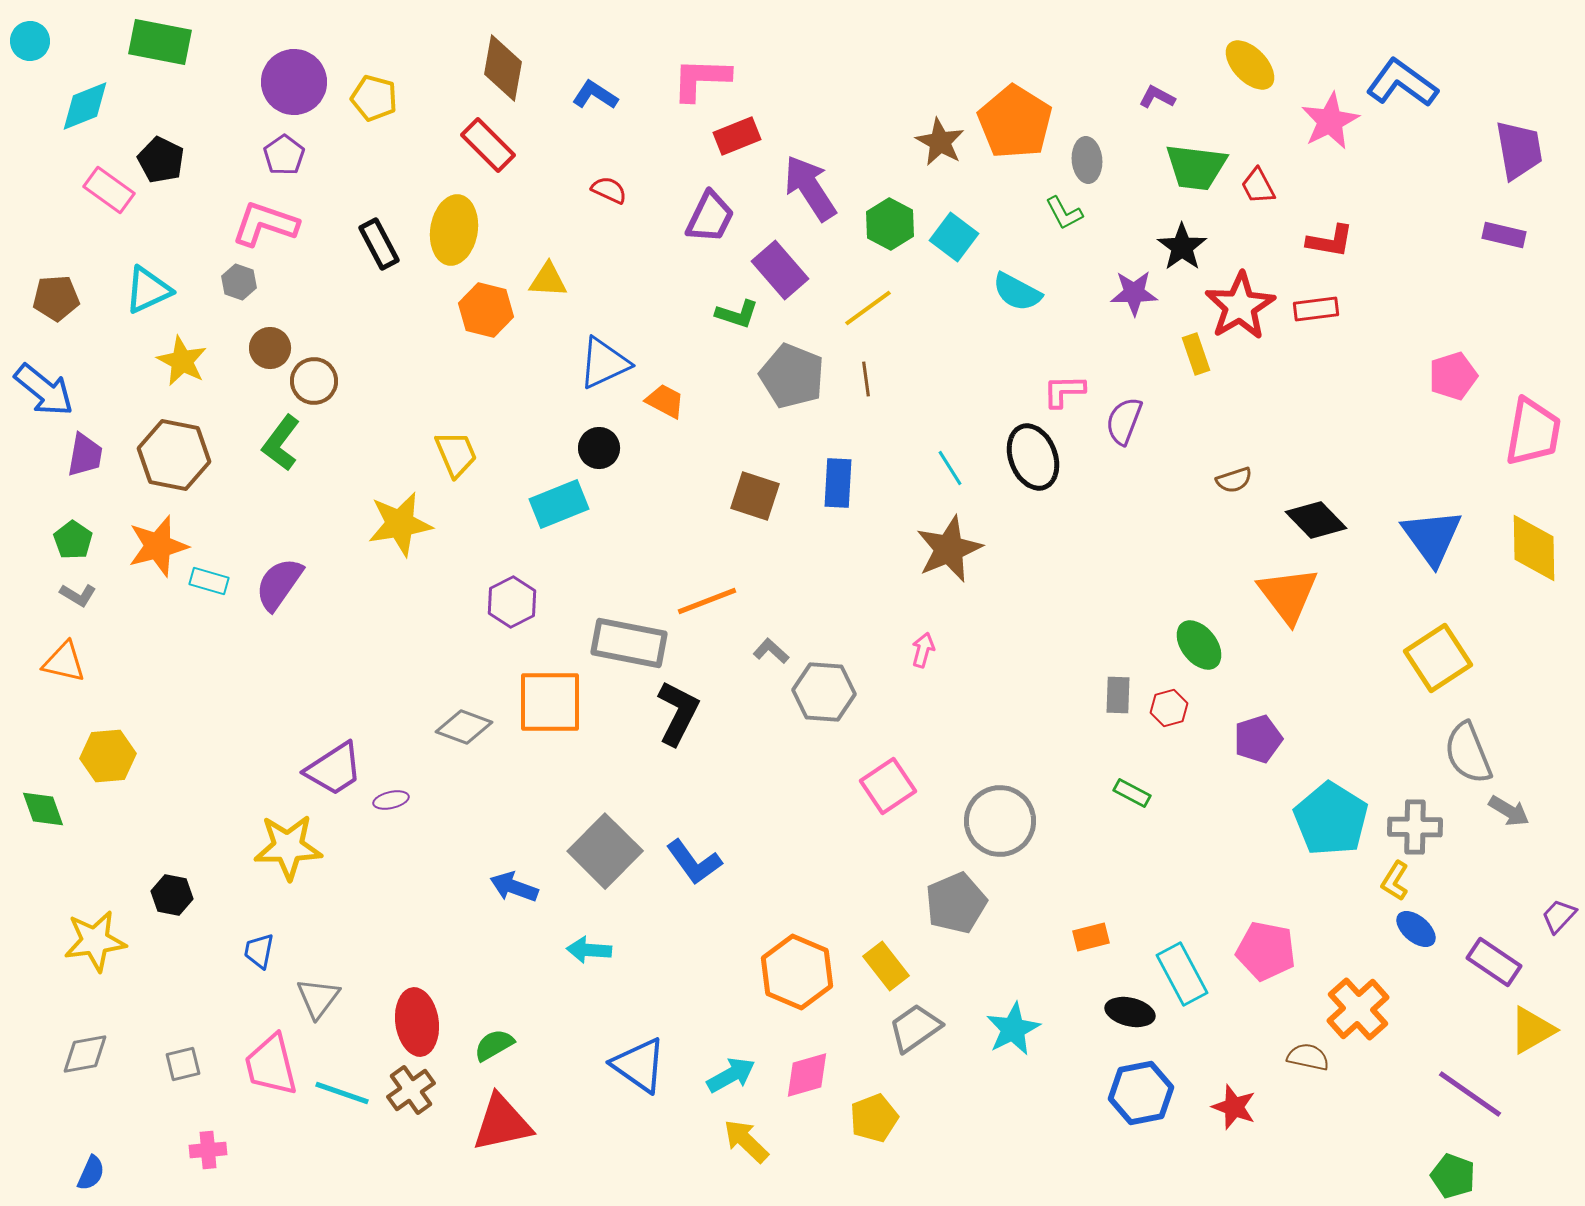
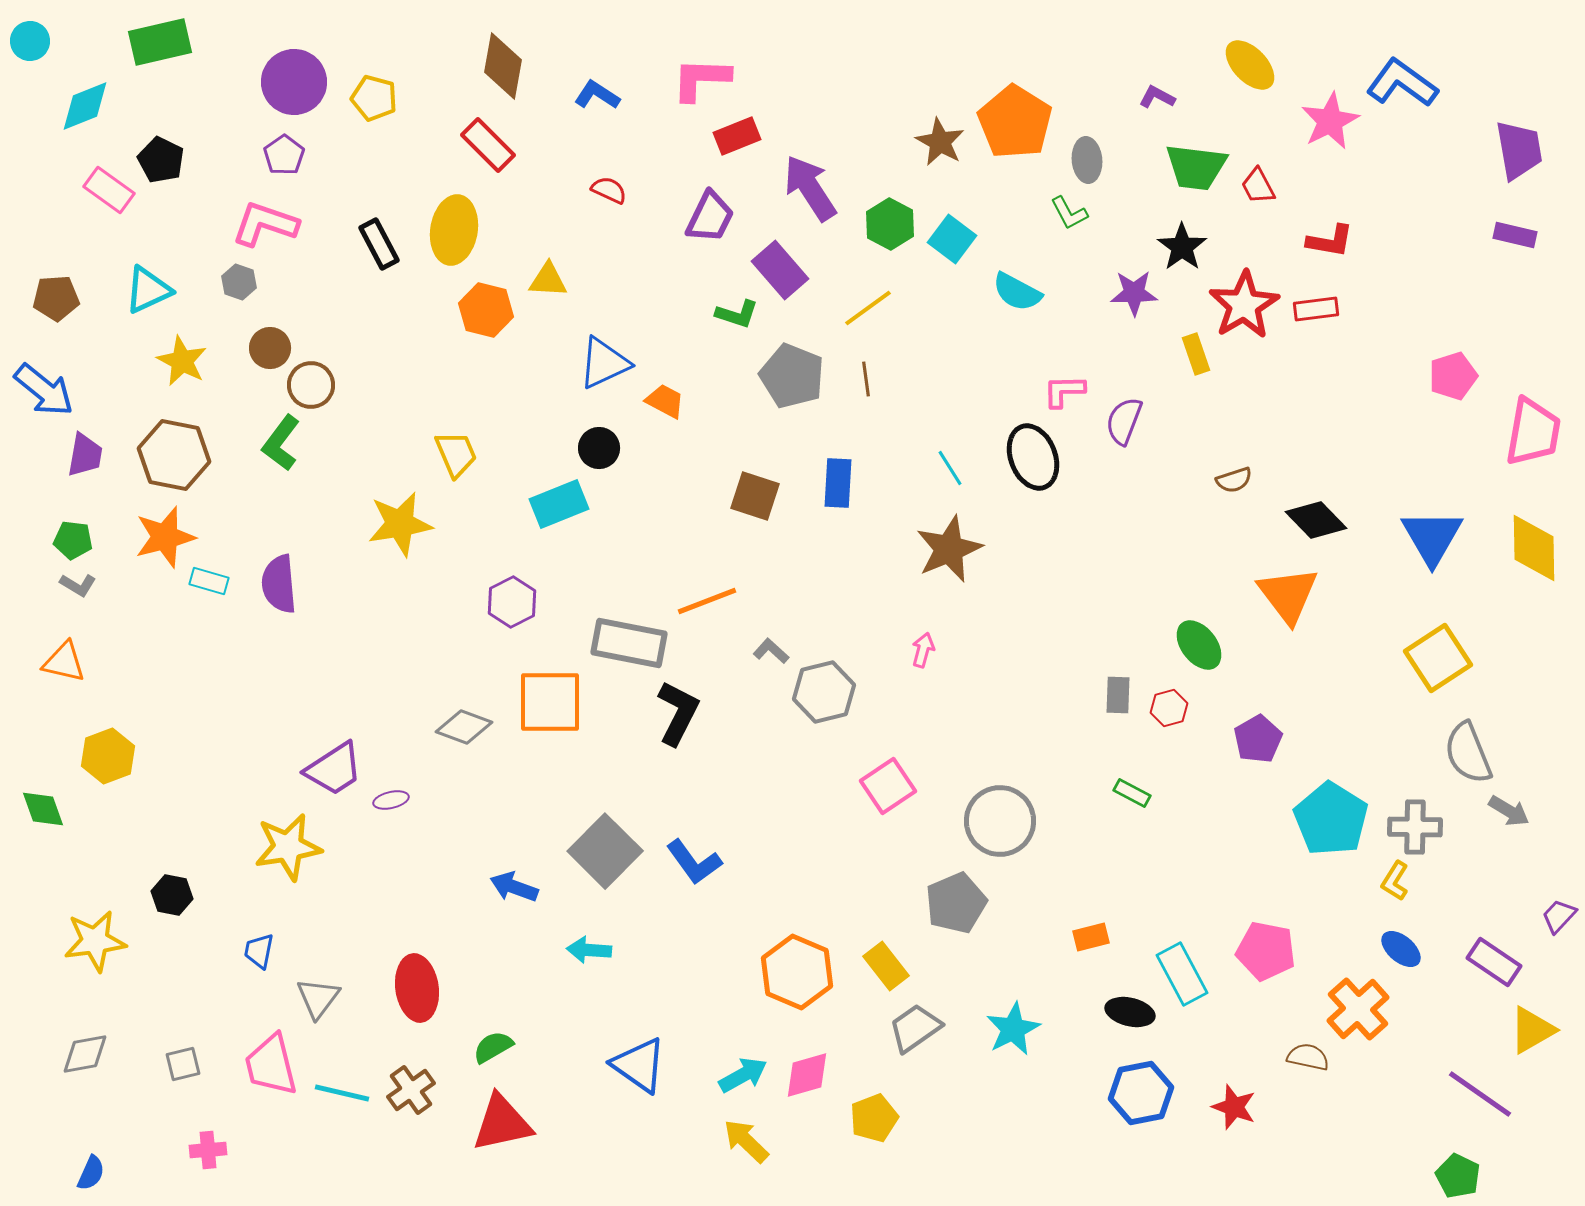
green rectangle at (160, 42): rotated 24 degrees counterclockwise
brown diamond at (503, 68): moved 2 px up
blue L-shape at (595, 95): moved 2 px right
green L-shape at (1064, 213): moved 5 px right
purple rectangle at (1504, 235): moved 11 px right
cyan square at (954, 237): moved 2 px left, 2 px down
red star at (1240, 306): moved 4 px right, 1 px up
brown circle at (314, 381): moved 3 px left, 4 px down
blue triangle at (1432, 537): rotated 6 degrees clockwise
green pentagon at (73, 540): rotated 27 degrees counterclockwise
orange star at (158, 546): moved 7 px right, 9 px up
purple semicircle at (279, 584): rotated 40 degrees counterclockwise
gray L-shape at (78, 595): moved 10 px up
gray hexagon at (824, 692): rotated 18 degrees counterclockwise
purple pentagon at (1258, 739): rotated 12 degrees counterclockwise
yellow hexagon at (108, 756): rotated 16 degrees counterclockwise
yellow star at (288, 847): rotated 8 degrees counterclockwise
blue ellipse at (1416, 929): moved 15 px left, 20 px down
red ellipse at (417, 1022): moved 34 px up
green semicircle at (494, 1045): moved 1 px left, 2 px down
cyan arrow at (731, 1075): moved 12 px right
cyan line at (342, 1093): rotated 6 degrees counterclockwise
purple line at (1470, 1094): moved 10 px right
green pentagon at (1453, 1176): moved 5 px right; rotated 6 degrees clockwise
